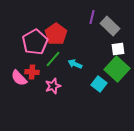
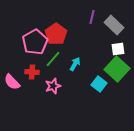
gray rectangle: moved 4 px right, 1 px up
cyan arrow: rotated 96 degrees clockwise
pink semicircle: moved 7 px left, 4 px down
